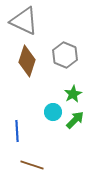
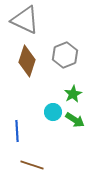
gray triangle: moved 1 px right, 1 px up
gray hexagon: rotated 15 degrees clockwise
green arrow: rotated 78 degrees clockwise
